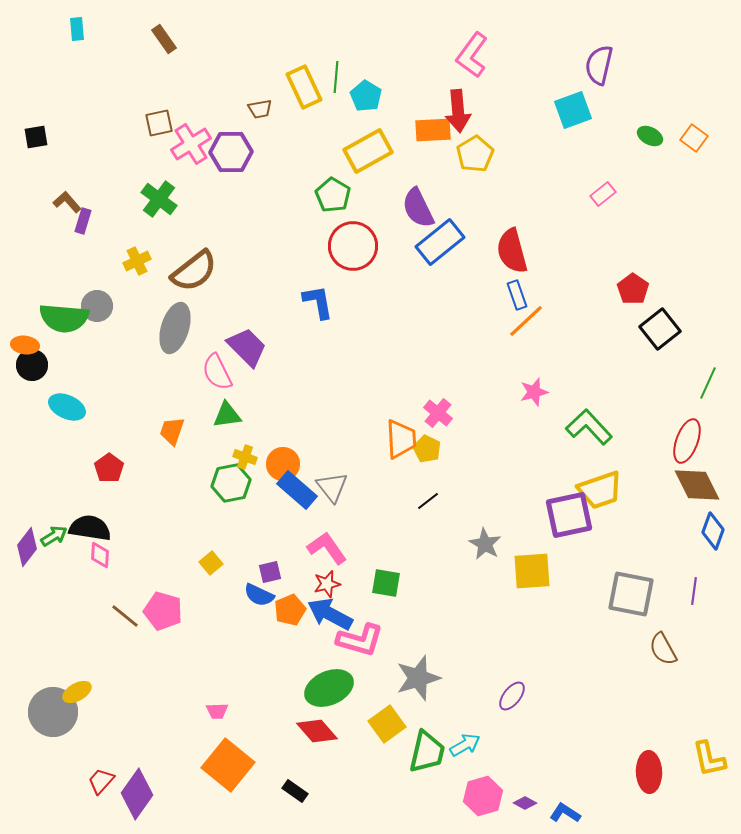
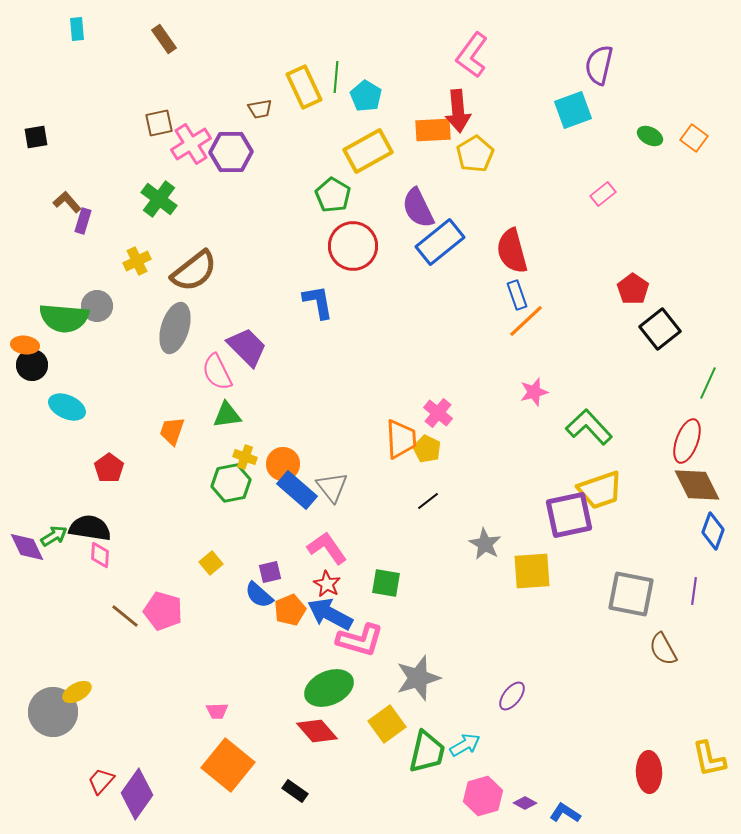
purple diamond at (27, 547): rotated 63 degrees counterclockwise
red star at (327, 584): rotated 28 degrees counterclockwise
blue semicircle at (259, 595): rotated 16 degrees clockwise
